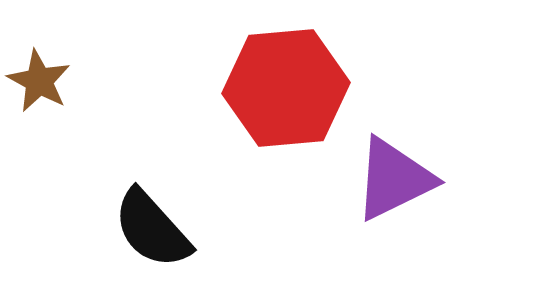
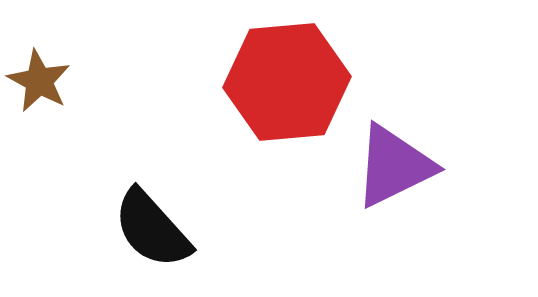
red hexagon: moved 1 px right, 6 px up
purple triangle: moved 13 px up
